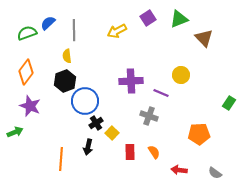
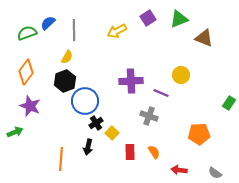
brown triangle: rotated 24 degrees counterclockwise
yellow semicircle: moved 1 px down; rotated 144 degrees counterclockwise
